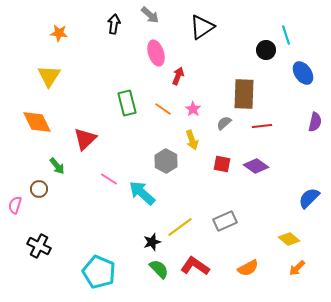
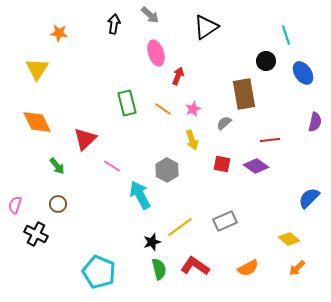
black triangle: moved 4 px right
black circle: moved 11 px down
yellow triangle: moved 12 px left, 7 px up
brown rectangle: rotated 12 degrees counterclockwise
pink star: rotated 14 degrees clockwise
red line: moved 8 px right, 14 px down
gray hexagon: moved 1 px right, 9 px down
pink line: moved 3 px right, 13 px up
brown circle: moved 19 px right, 15 px down
cyan arrow: moved 2 px left, 2 px down; rotated 20 degrees clockwise
black cross: moved 3 px left, 12 px up
green semicircle: rotated 30 degrees clockwise
